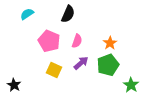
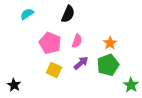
pink pentagon: moved 1 px right, 2 px down
